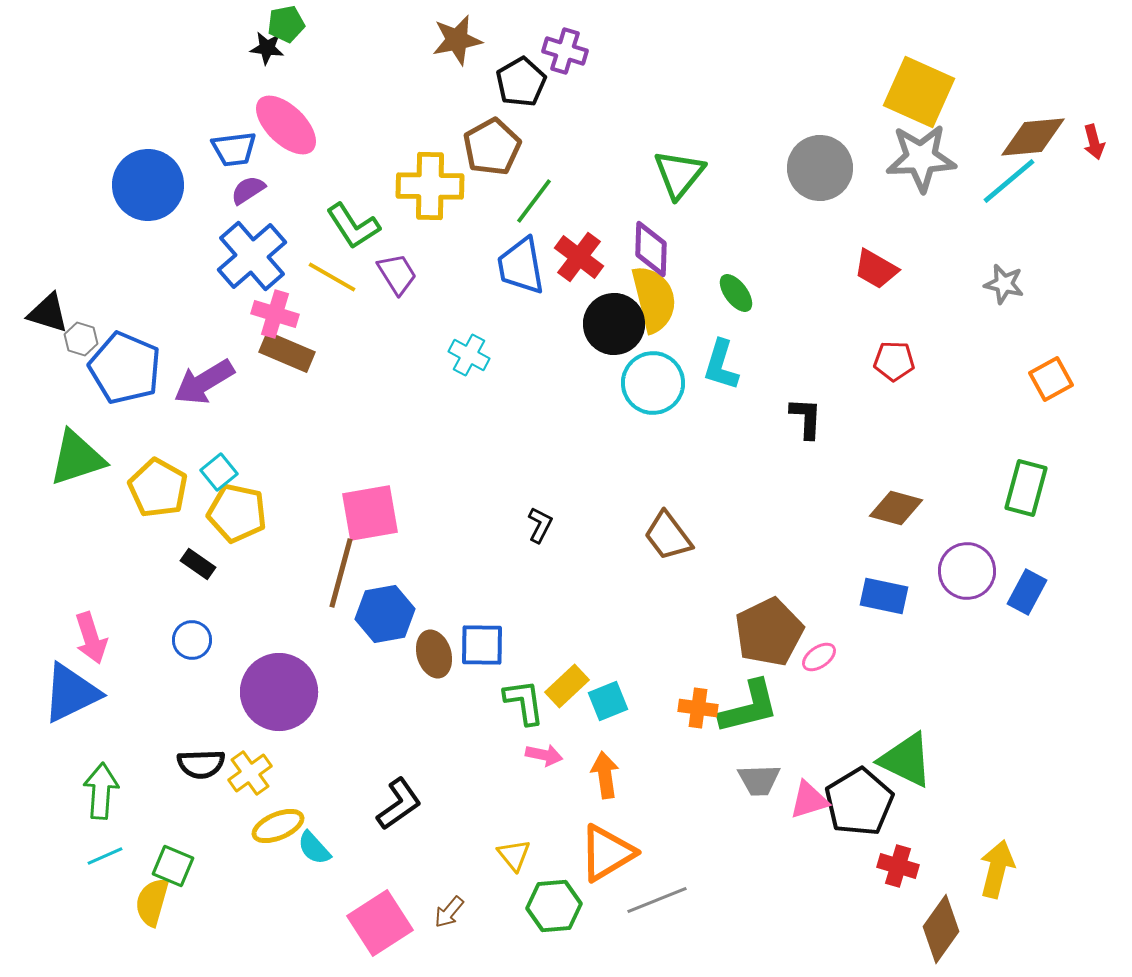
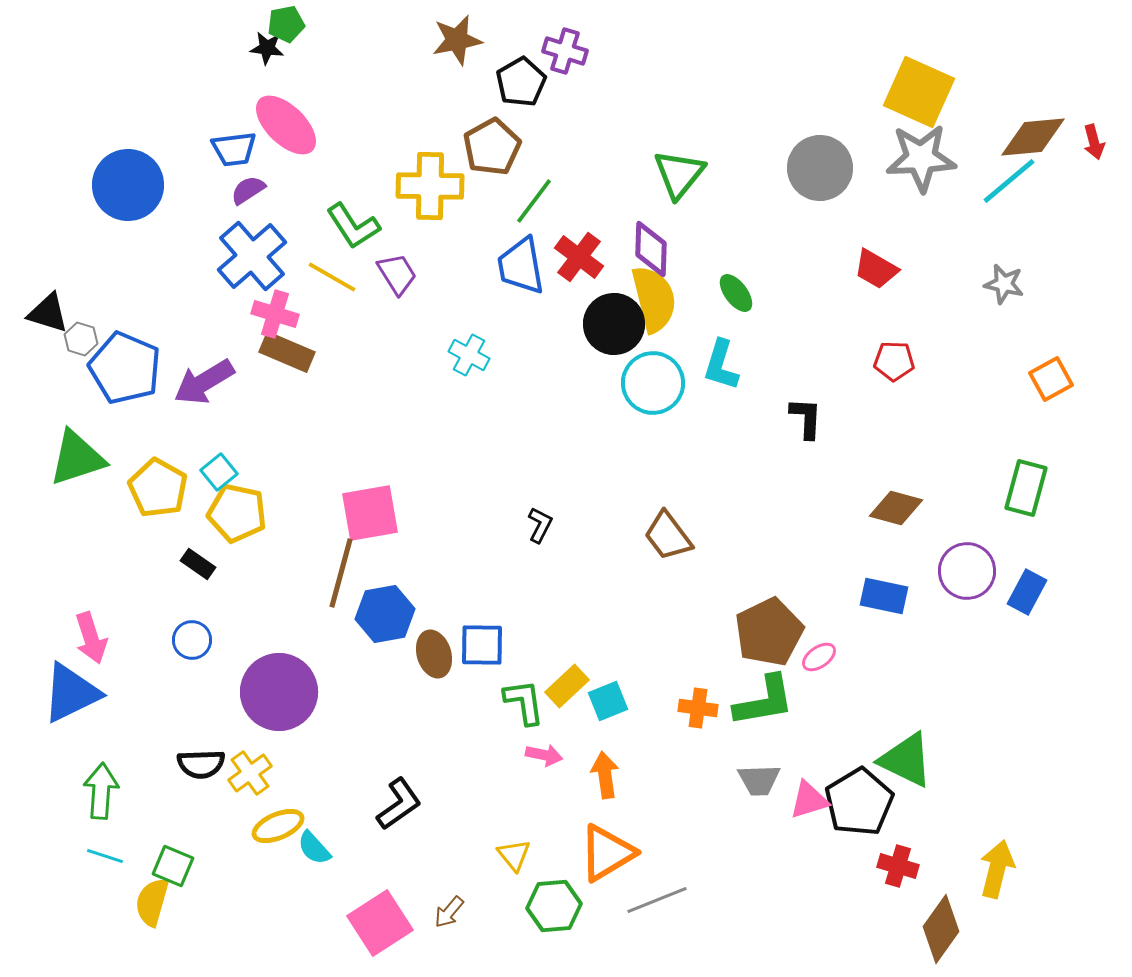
blue circle at (148, 185): moved 20 px left
green L-shape at (749, 707): moved 15 px right, 6 px up; rotated 4 degrees clockwise
cyan line at (105, 856): rotated 42 degrees clockwise
